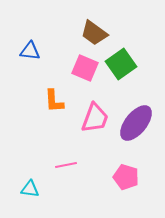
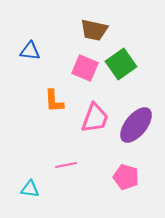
brown trapezoid: moved 3 px up; rotated 24 degrees counterclockwise
purple ellipse: moved 2 px down
